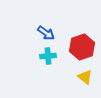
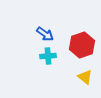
blue arrow: moved 1 px left, 1 px down
red hexagon: moved 2 px up
